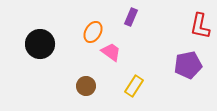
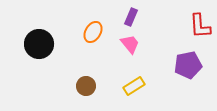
red L-shape: rotated 16 degrees counterclockwise
black circle: moved 1 px left
pink trapezoid: moved 19 px right, 8 px up; rotated 15 degrees clockwise
yellow rectangle: rotated 25 degrees clockwise
